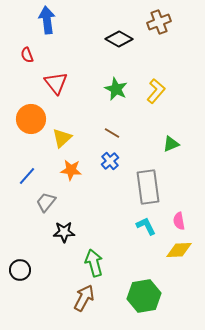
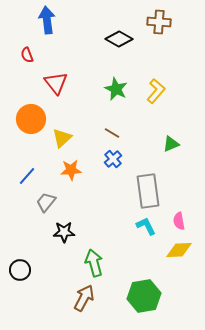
brown cross: rotated 25 degrees clockwise
blue cross: moved 3 px right, 2 px up
orange star: rotated 10 degrees counterclockwise
gray rectangle: moved 4 px down
